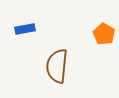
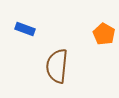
blue rectangle: rotated 30 degrees clockwise
